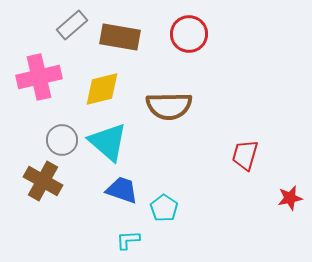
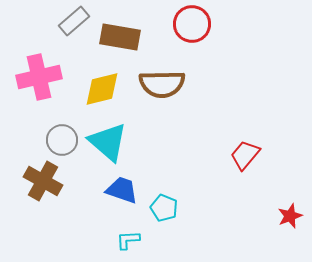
gray rectangle: moved 2 px right, 4 px up
red circle: moved 3 px right, 10 px up
brown semicircle: moved 7 px left, 22 px up
red trapezoid: rotated 24 degrees clockwise
red star: moved 18 px down; rotated 10 degrees counterclockwise
cyan pentagon: rotated 12 degrees counterclockwise
